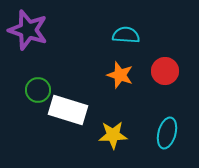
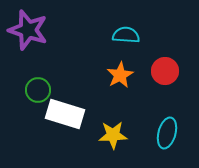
orange star: rotated 24 degrees clockwise
white rectangle: moved 3 px left, 4 px down
